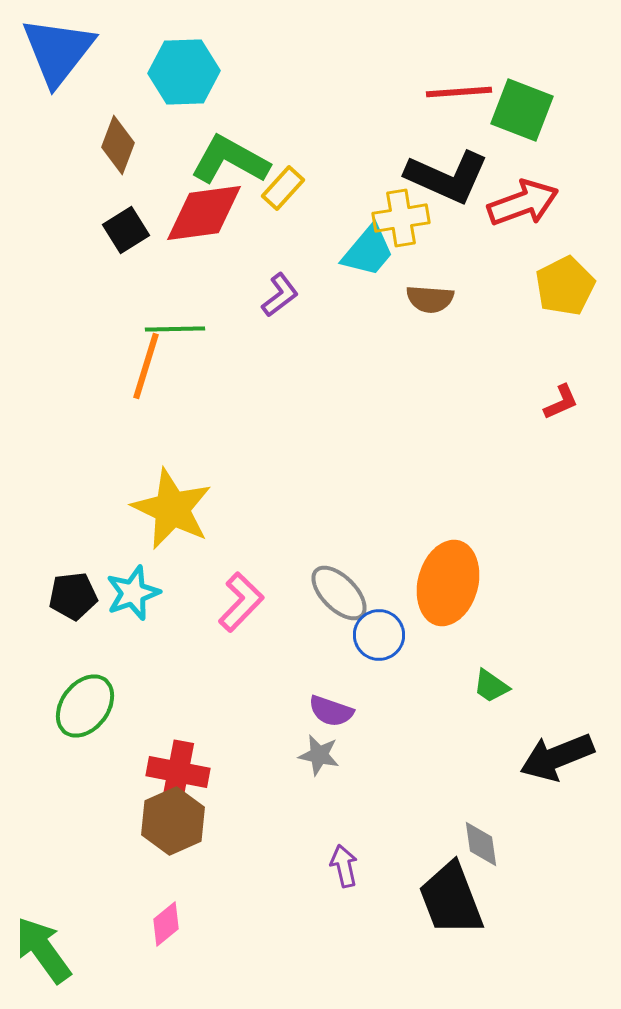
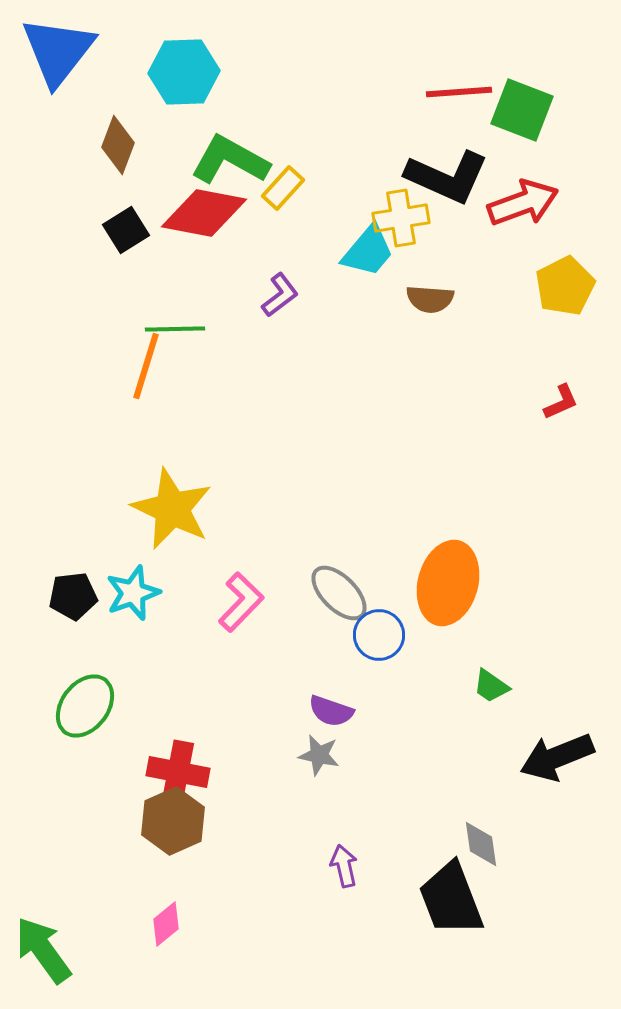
red diamond: rotated 18 degrees clockwise
